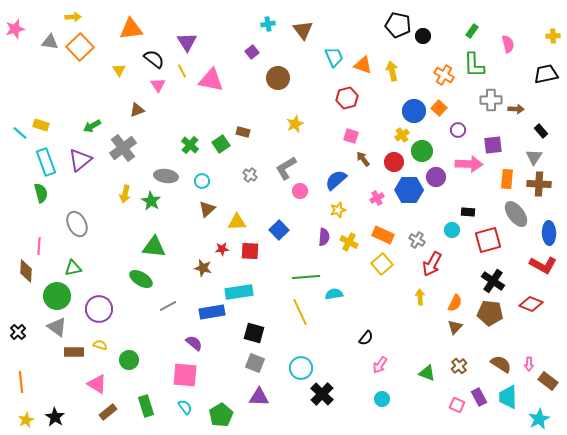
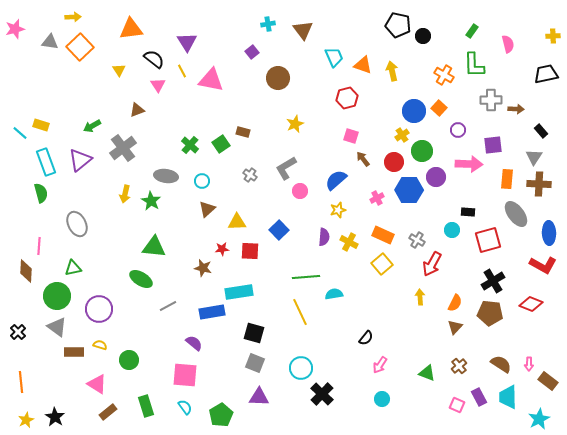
black cross at (493, 281): rotated 25 degrees clockwise
